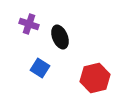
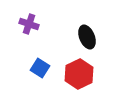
black ellipse: moved 27 px right
red hexagon: moved 16 px left, 4 px up; rotated 12 degrees counterclockwise
